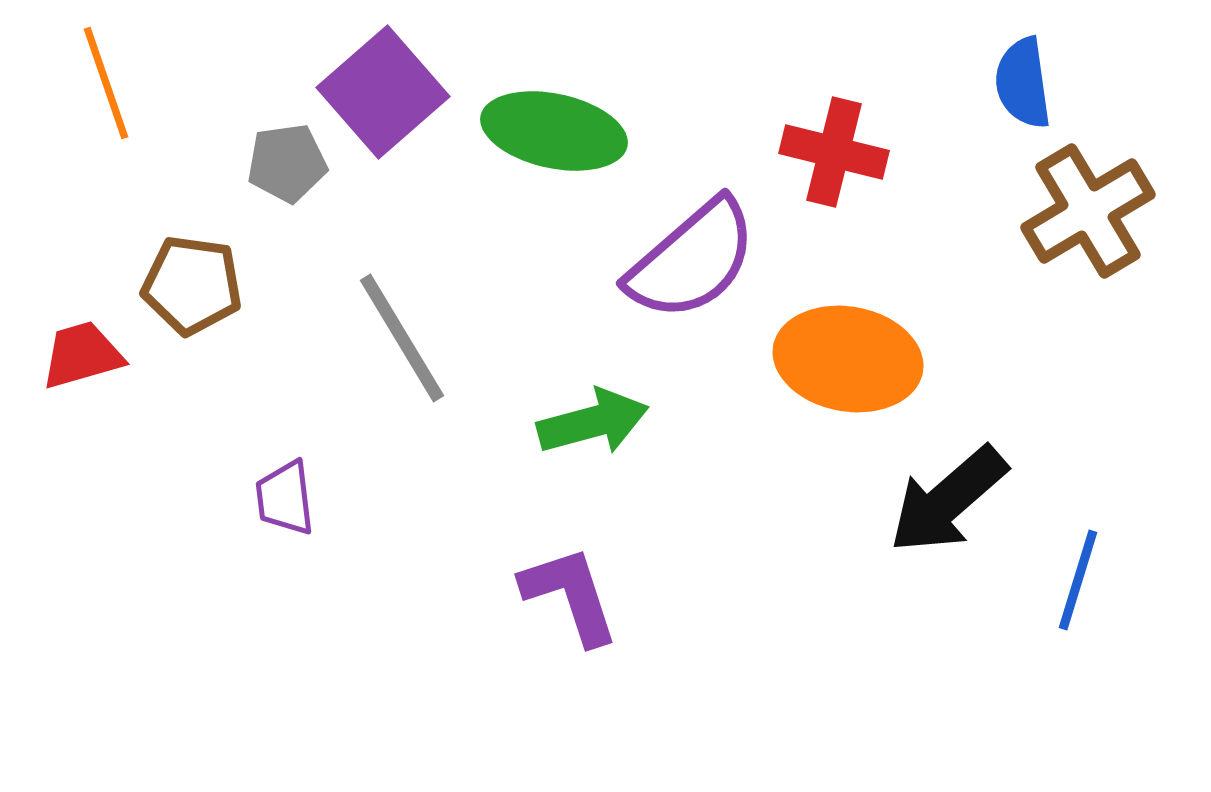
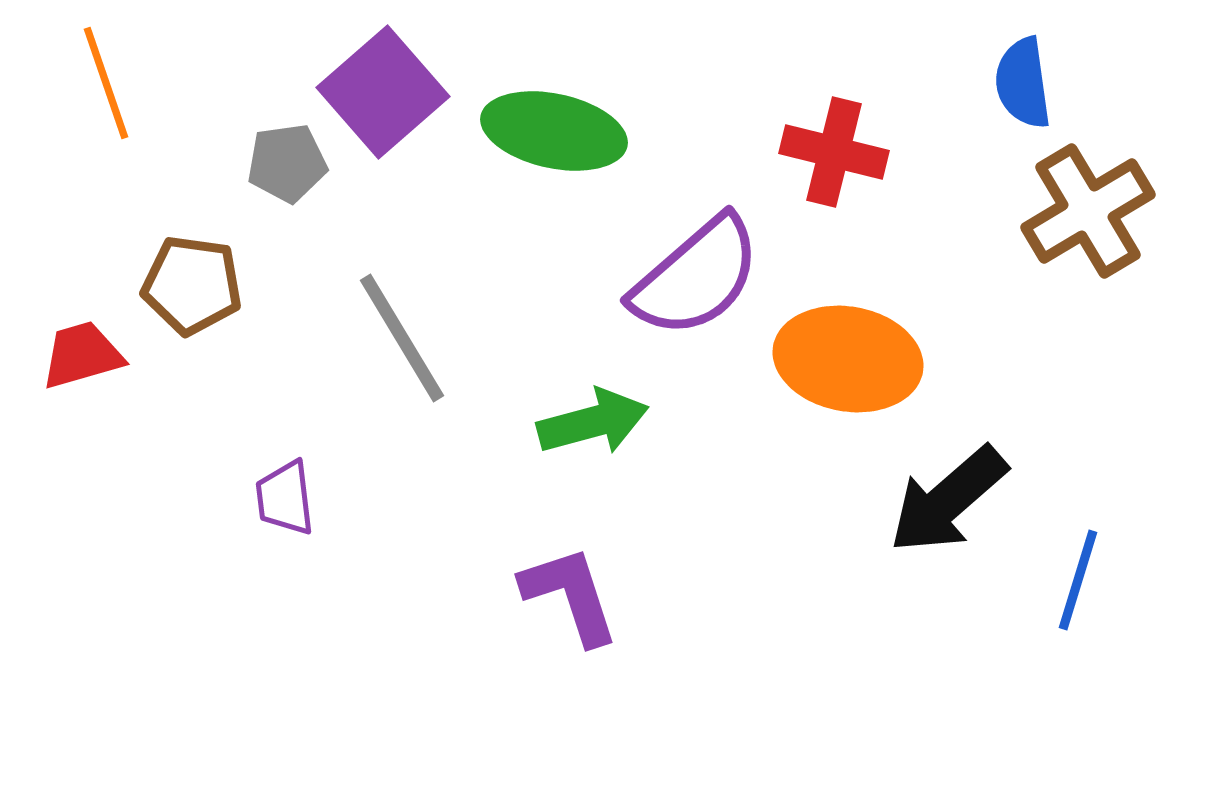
purple semicircle: moved 4 px right, 17 px down
